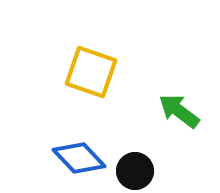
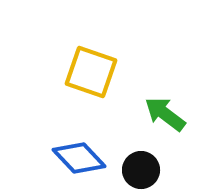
green arrow: moved 14 px left, 3 px down
black circle: moved 6 px right, 1 px up
